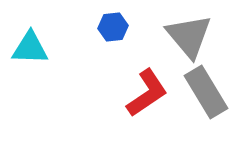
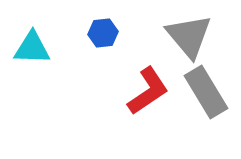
blue hexagon: moved 10 px left, 6 px down
cyan triangle: moved 2 px right
red L-shape: moved 1 px right, 2 px up
